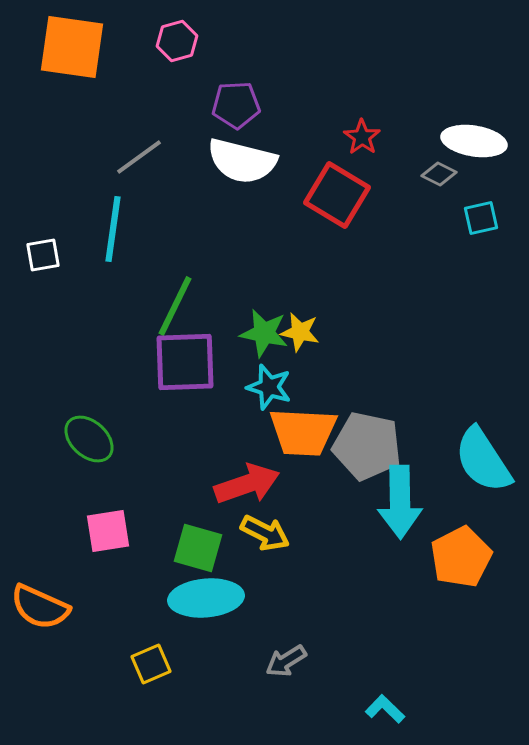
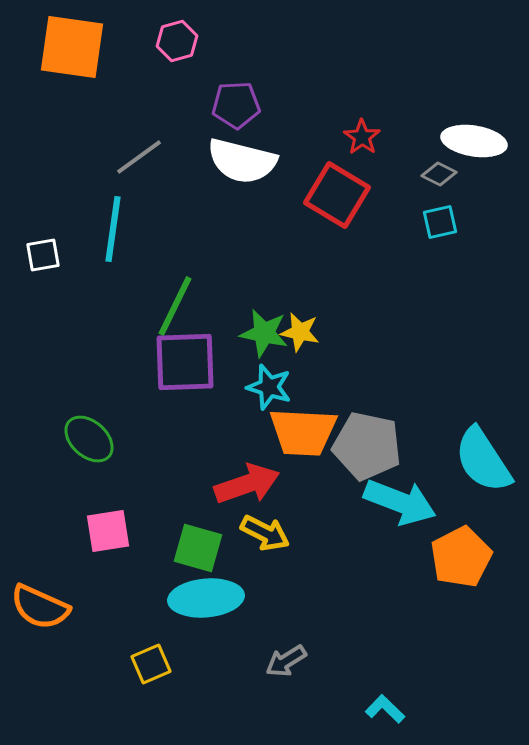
cyan square: moved 41 px left, 4 px down
cyan arrow: rotated 68 degrees counterclockwise
